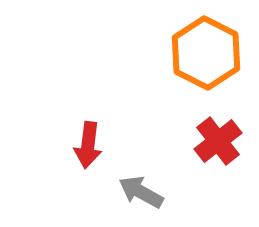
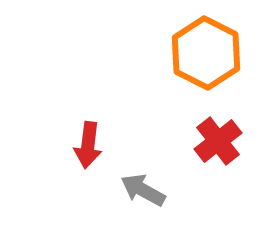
gray arrow: moved 2 px right, 2 px up
